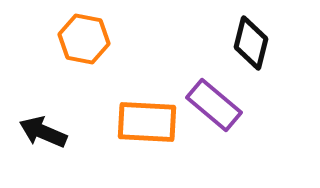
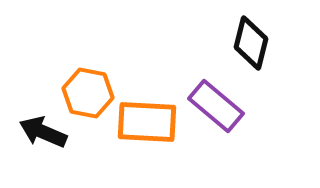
orange hexagon: moved 4 px right, 54 px down
purple rectangle: moved 2 px right, 1 px down
